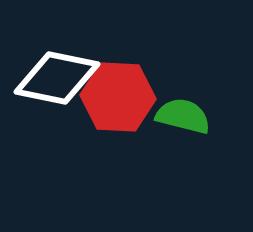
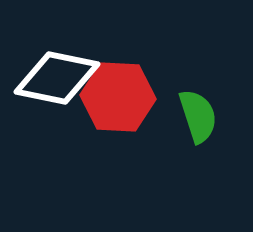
green semicircle: moved 15 px right; rotated 58 degrees clockwise
